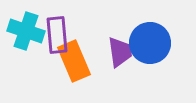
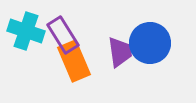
purple rectangle: moved 6 px right; rotated 27 degrees counterclockwise
